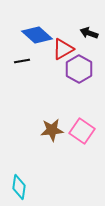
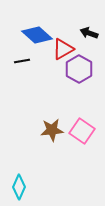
cyan diamond: rotated 15 degrees clockwise
